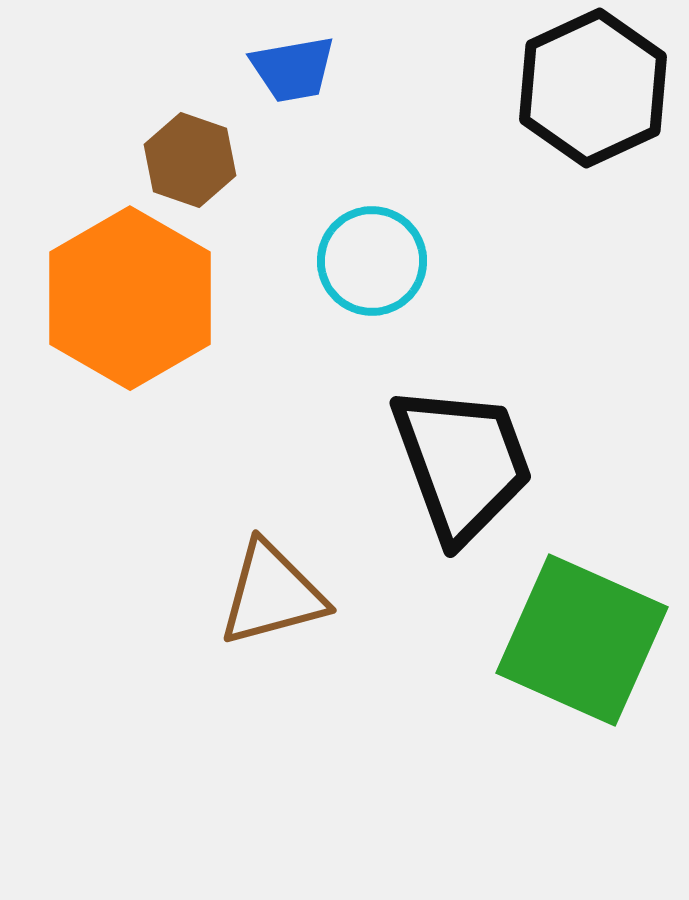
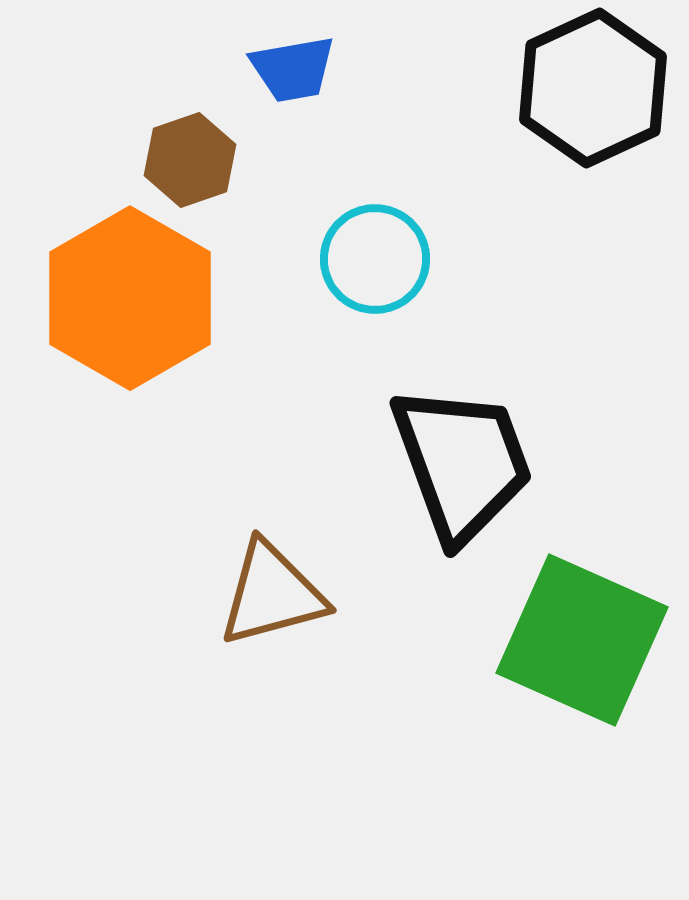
brown hexagon: rotated 22 degrees clockwise
cyan circle: moved 3 px right, 2 px up
